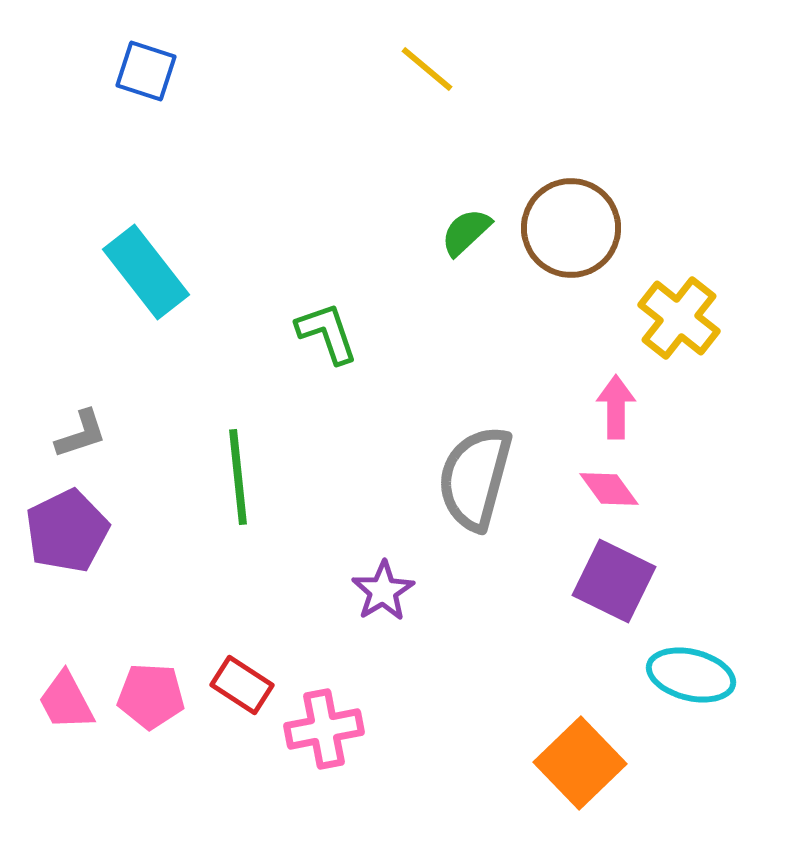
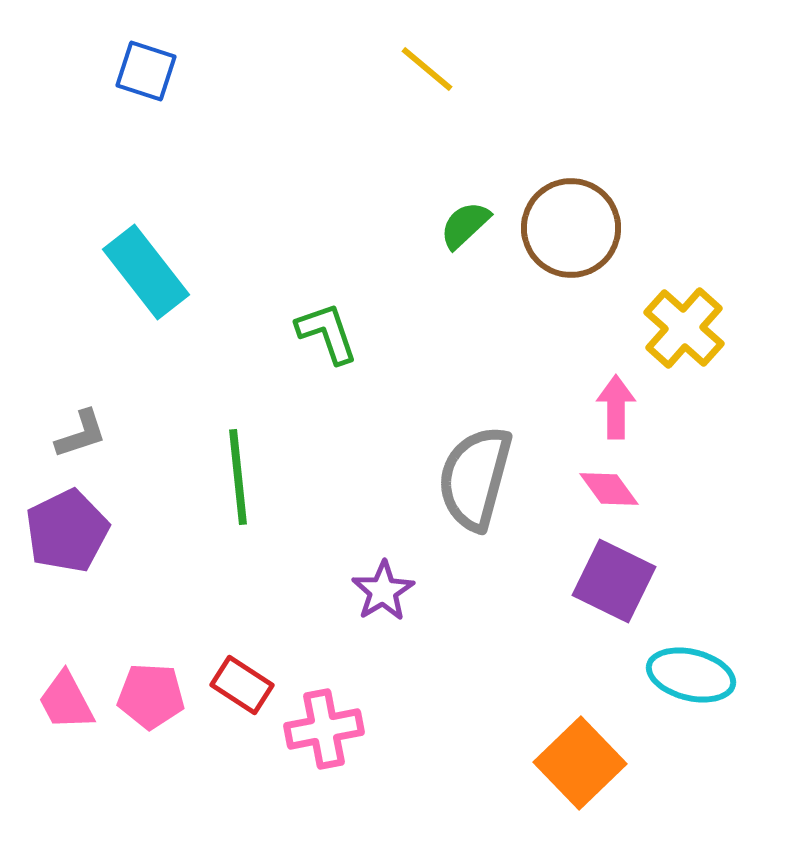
green semicircle: moved 1 px left, 7 px up
yellow cross: moved 5 px right, 10 px down; rotated 4 degrees clockwise
